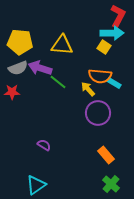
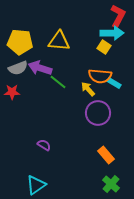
yellow triangle: moved 3 px left, 4 px up
